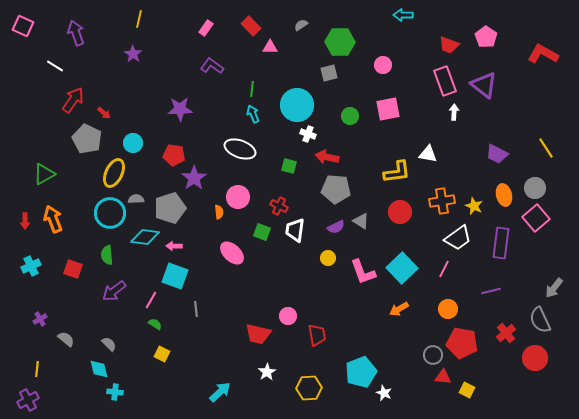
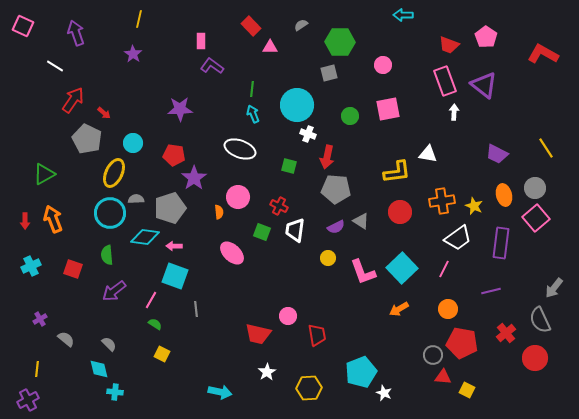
pink rectangle at (206, 28): moved 5 px left, 13 px down; rotated 35 degrees counterclockwise
red arrow at (327, 157): rotated 90 degrees counterclockwise
cyan arrow at (220, 392): rotated 55 degrees clockwise
